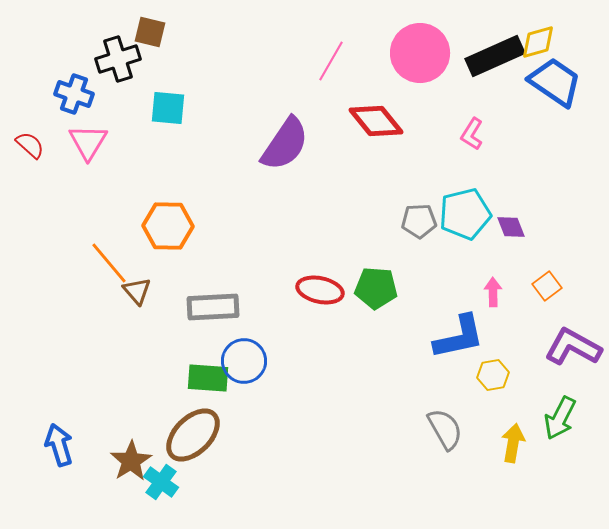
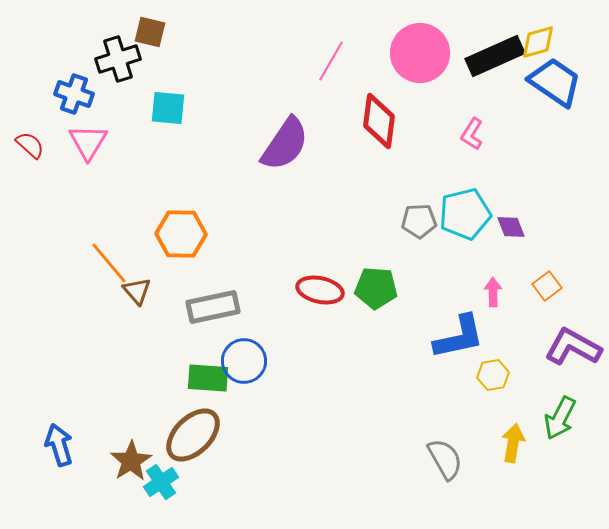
red diamond: moved 3 px right; rotated 46 degrees clockwise
orange hexagon: moved 13 px right, 8 px down
gray rectangle: rotated 9 degrees counterclockwise
gray semicircle: moved 30 px down
cyan cross: rotated 20 degrees clockwise
